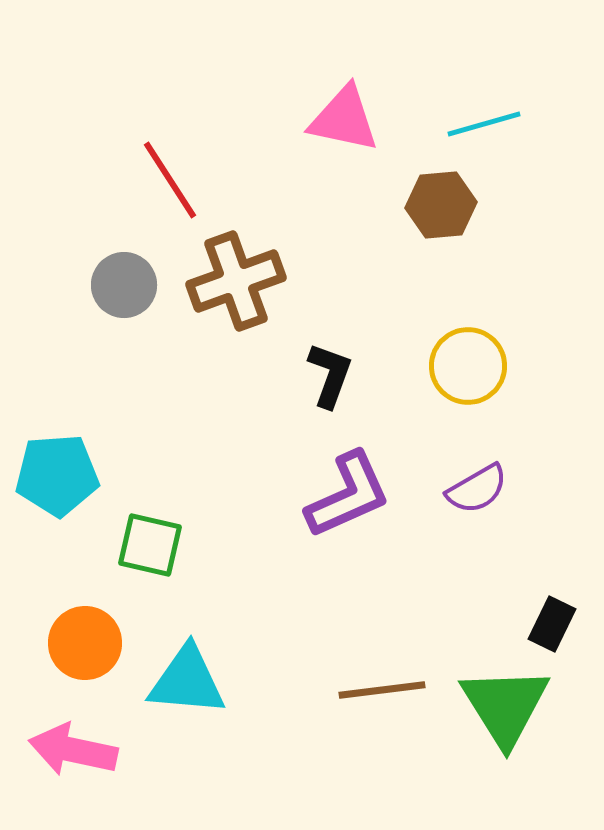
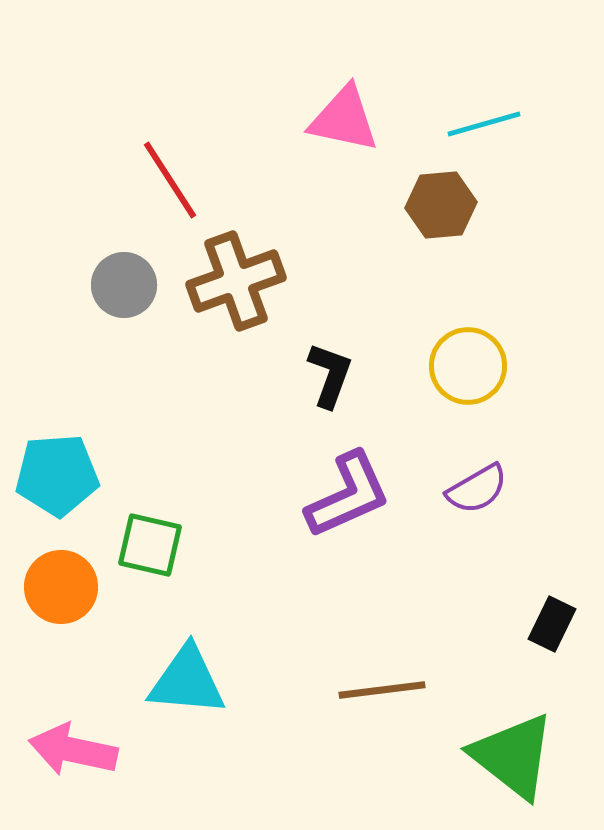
orange circle: moved 24 px left, 56 px up
green triangle: moved 8 px right, 50 px down; rotated 20 degrees counterclockwise
